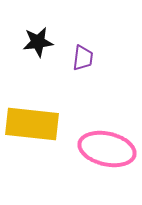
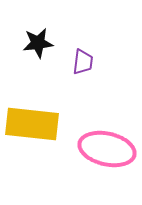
black star: moved 1 px down
purple trapezoid: moved 4 px down
